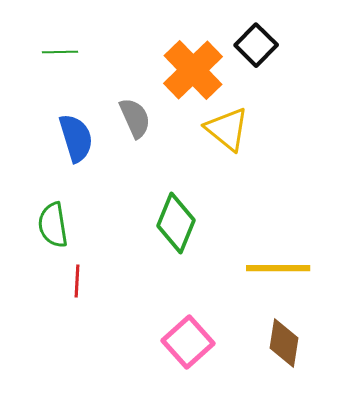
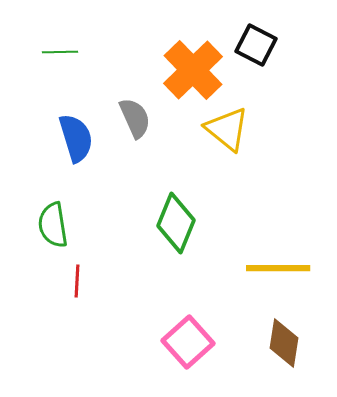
black square: rotated 18 degrees counterclockwise
